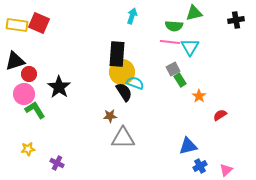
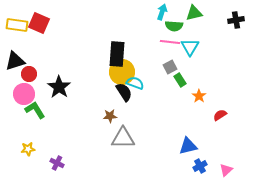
cyan arrow: moved 30 px right, 4 px up
gray square: moved 3 px left, 2 px up
